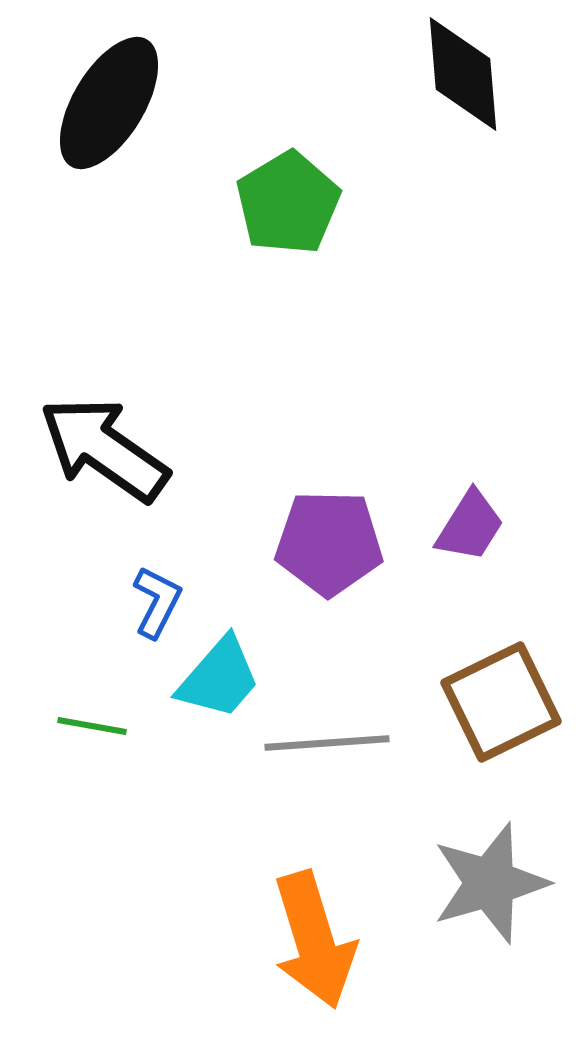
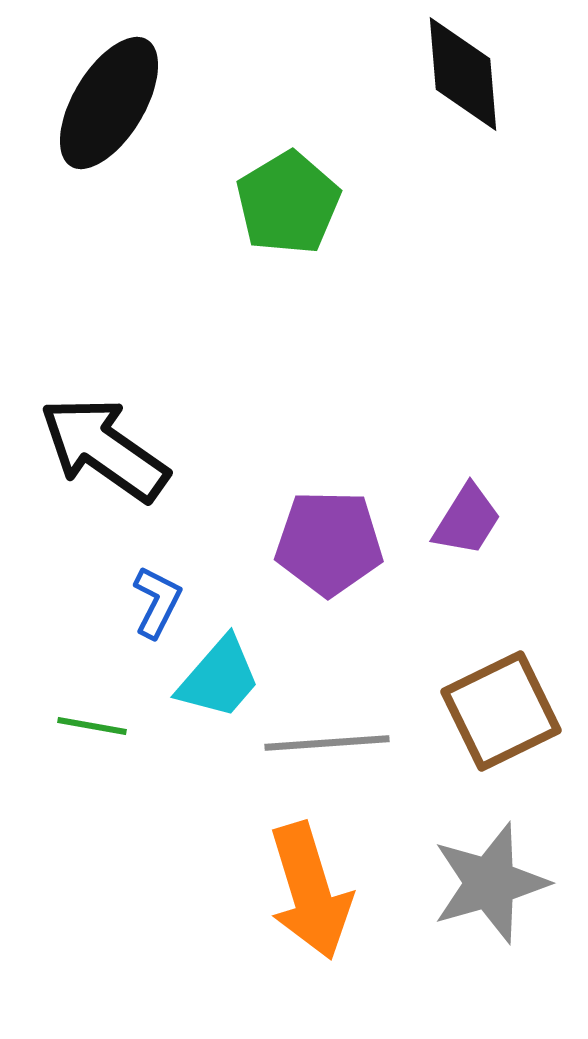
purple trapezoid: moved 3 px left, 6 px up
brown square: moved 9 px down
orange arrow: moved 4 px left, 49 px up
